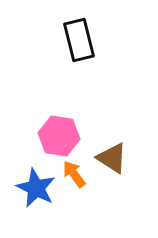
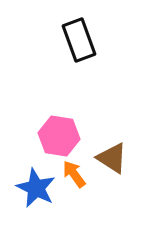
black rectangle: rotated 6 degrees counterclockwise
